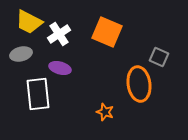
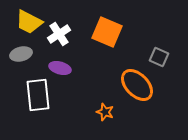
orange ellipse: moved 2 px left, 1 px down; rotated 36 degrees counterclockwise
white rectangle: moved 1 px down
